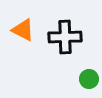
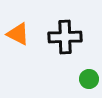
orange triangle: moved 5 px left, 4 px down
